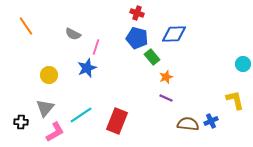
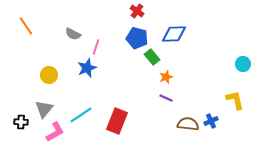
red cross: moved 2 px up; rotated 16 degrees clockwise
gray triangle: moved 1 px left, 1 px down
